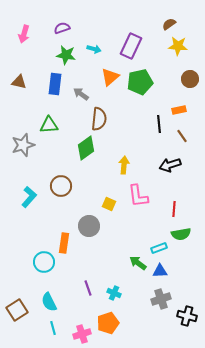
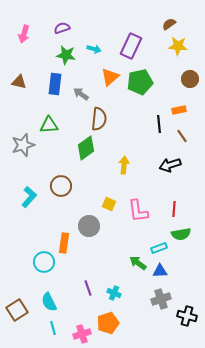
pink L-shape at (138, 196): moved 15 px down
